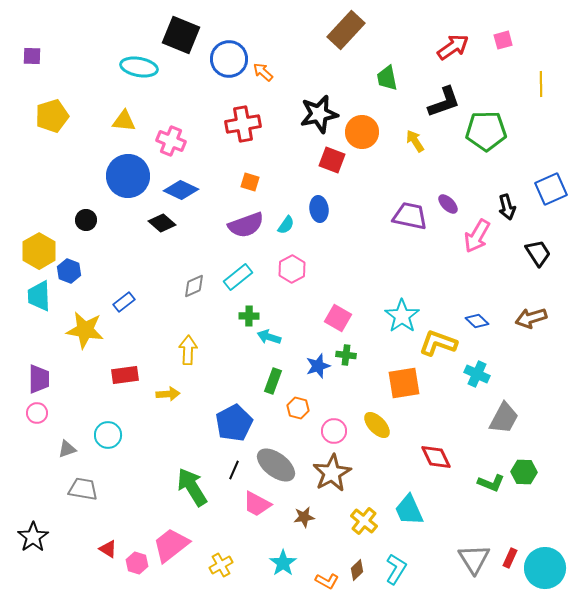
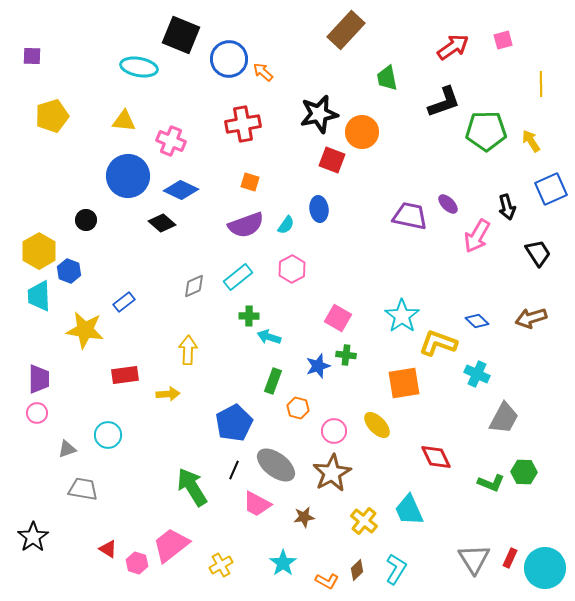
yellow arrow at (415, 141): moved 116 px right
